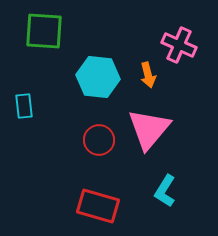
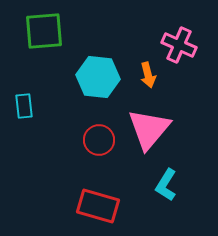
green square: rotated 9 degrees counterclockwise
cyan L-shape: moved 1 px right, 6 px up
